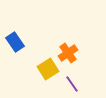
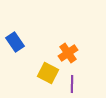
yellow square: moved 4 px down; rotated 30 degrees counterclockwise
purple line: rotated 36 degrees clockwise
